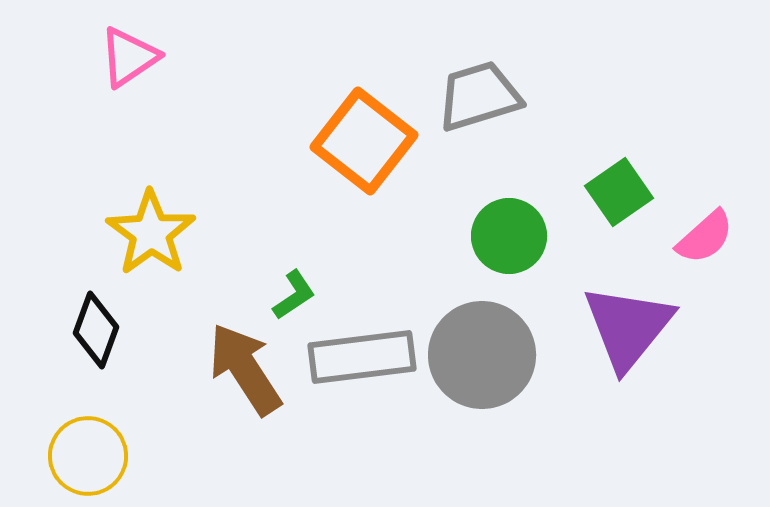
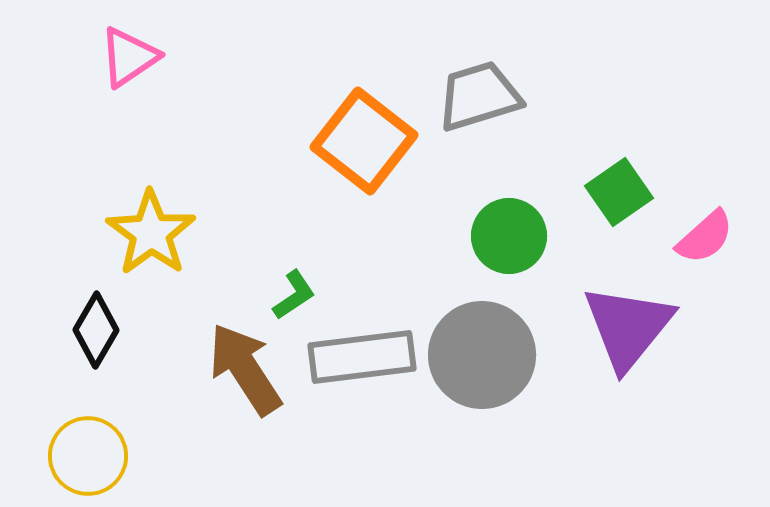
black diamond: rotated 10 degrees clockwise
